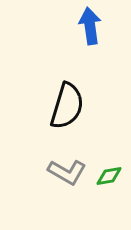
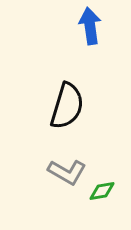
green diamond: moved 7 px left, 15 px down
